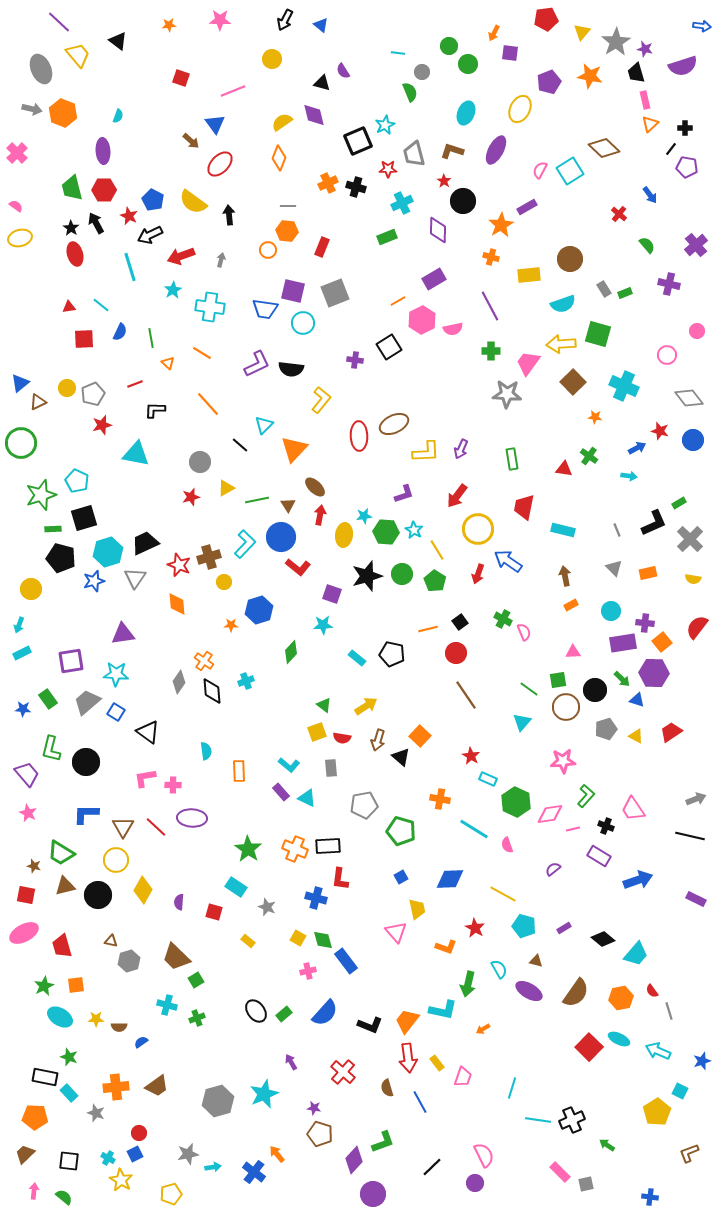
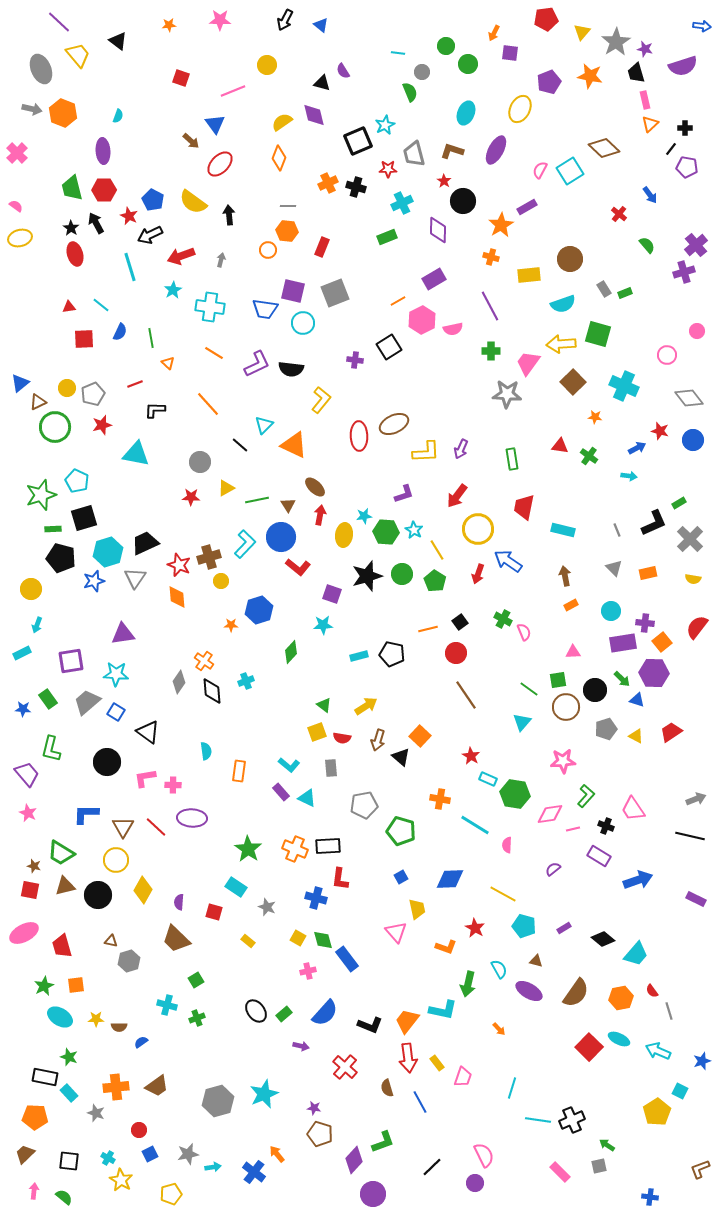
green circle at (449, 46): moved 3 px left
yellow circle at (272, 59): moved 5 px left, 6 px down
purple cross at (669, 284): moved 15 px right, 12 px up; rotated 30 degrees counterclockwise
orange line at (202, 353): moved 12 px right
green circle at (21, 443): moved 34 px right, 16 px up
orange triangle at (294, 449): moved 4 px up; rotated 48 degrees counterclockwise
red triangle at (564, 469): moved 4 px left, 23 px up
red star at (191, 497): rotated 18 degrees clockwise
yellow circle at (224, 582): moved 3 px left, 1 px up
orange diamond at (177, 604): moved 7 px up
cyan arrow at (19, 625): moved 18 px right
cyan rectangle at (357, 658): moved 2 px right, 2 px up; rotated 54 degrees counterclockwise
black circle at (86, 762): moved 21 px right
orange rectangle at (239, 771): rotated 10 degrees clockwise
green hexagon at (516, 802): moved 1 px left, 8 px up; rotated 16 degrees counterclockwise
cyan line at (474, 829): moved 1 px right, 4 px up
pink semicircle at (507, 845): rotated 21 degrees clockwise
red square at (26, 895): moved 4 px right, 5 px up
brown trapezoid at (176, 957): moved 18 px up
blue rectangle at (346, 961): moved 1 px right, 2 px up
orange arrow at (483, 1029): moved 16 px right; rotated 104 degrees counterclockwise
purple arrow at (291, 1062): moved 10 px right, 16 px up; rotated 133 degrees clockwise
red cross at (343, 1072): moved 2 px right, 5 px up
red circle at (139, 1133): moved 3 px up
brown L-shape at (689, 1153): moved 11 px right, 16 px down
blue square at (135, 1154): moved 15 px right
gray square at (586, 1184): moved 13 px right, 18 px up
